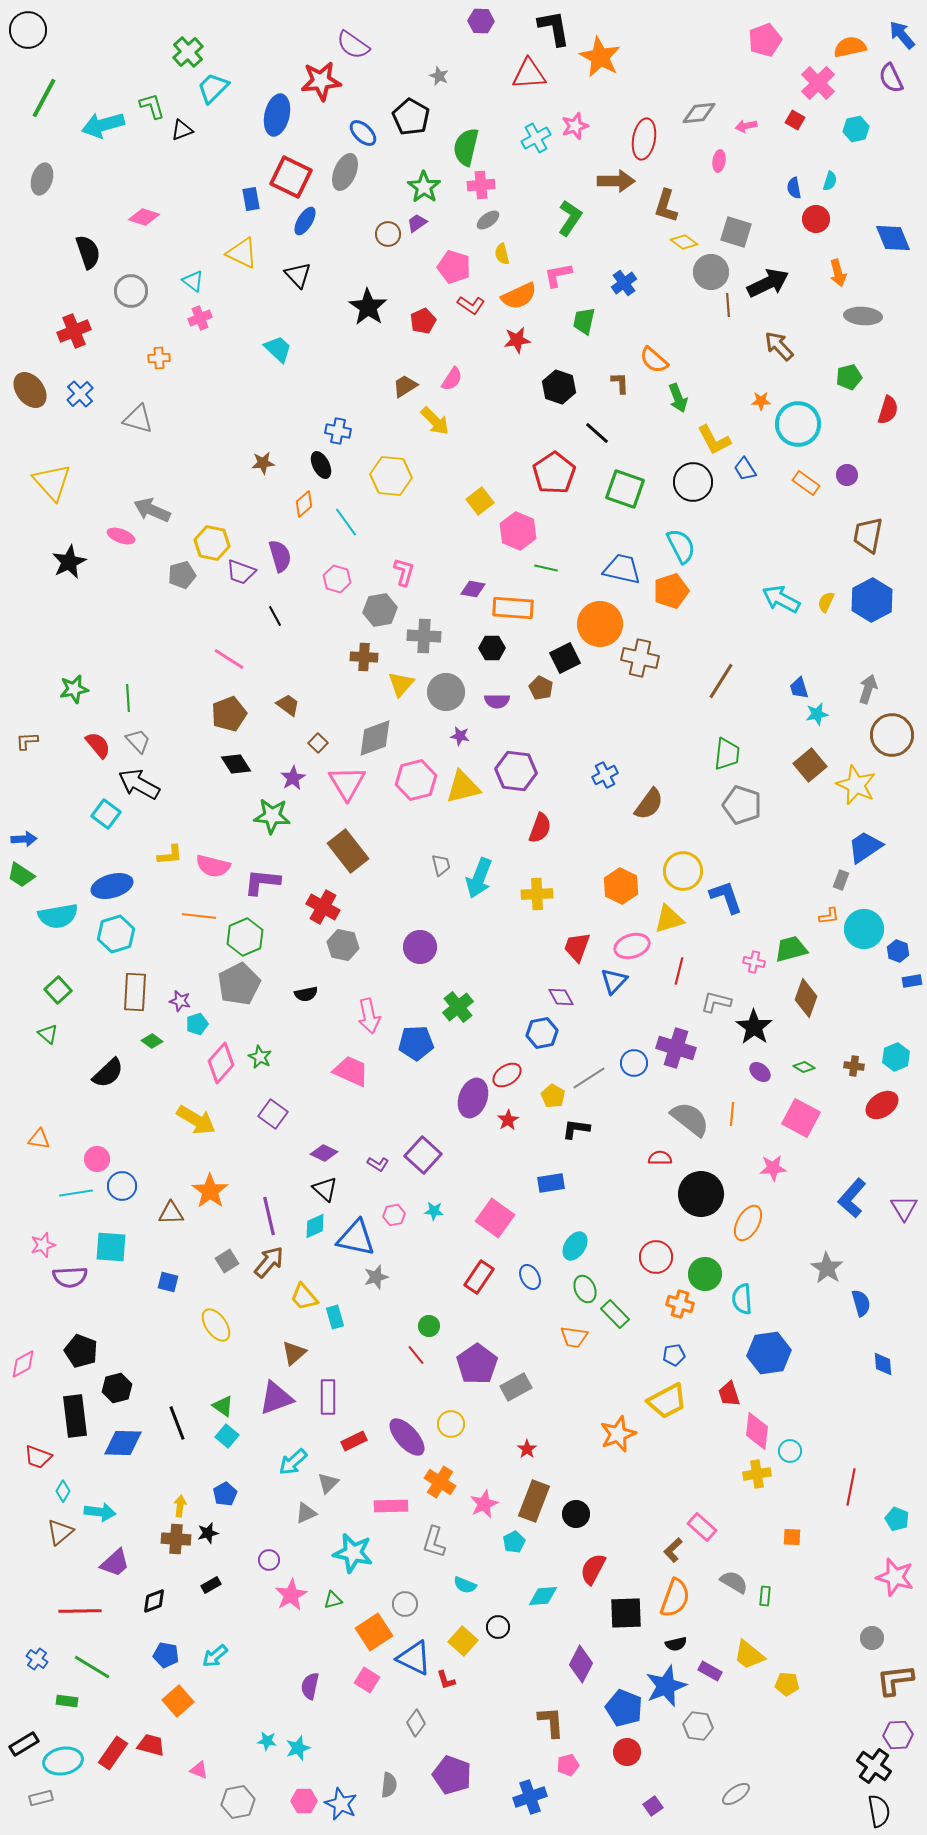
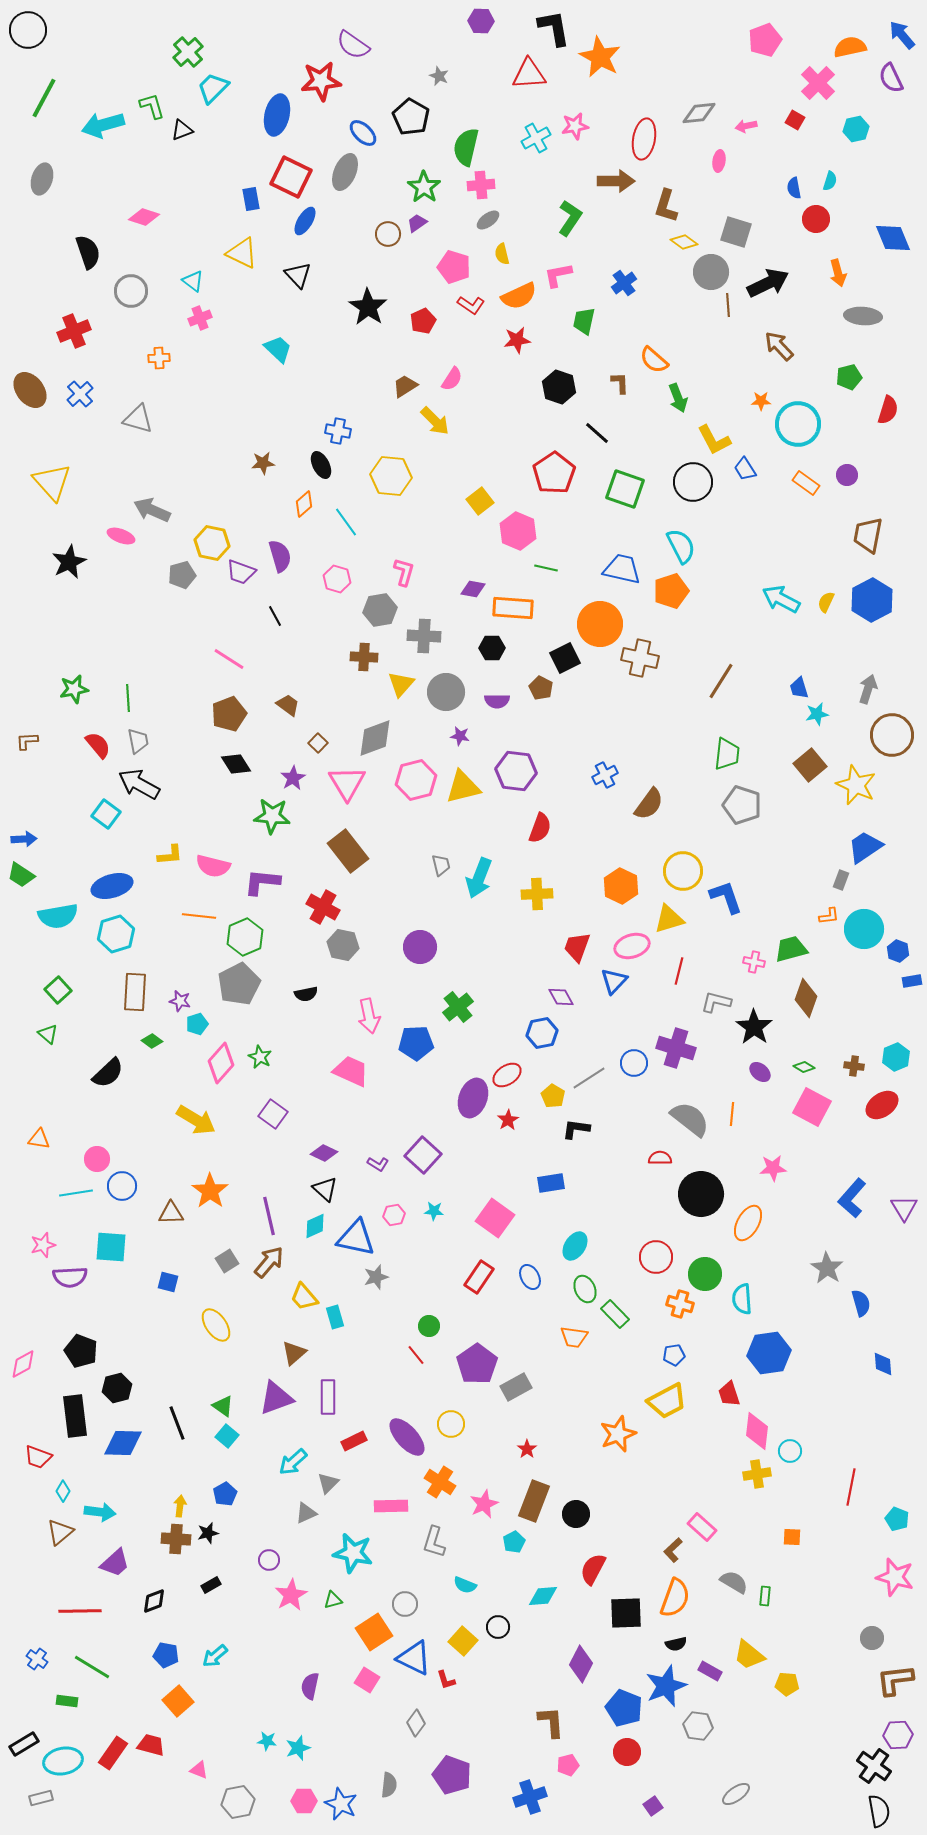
pink star at (575, 126): rotated 8 degrees clockwise
gray trapezoid at (138, 741): rotated 32 degrees clockwise
pink square at (801, 1118): moved 11 px right, 11 px up
